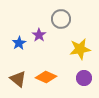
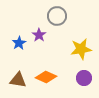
gray circle: moved 4 px left, 3 px up
yellow star: moved 1 px right
brown triangle: moved 1 px down; rotated 30 degrees counterclockwise
